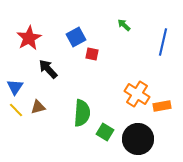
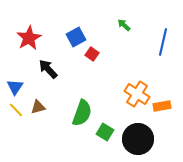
red square: rotated 24 degrees clockwise
green semicircle: rotated 16 degrees clockwise
